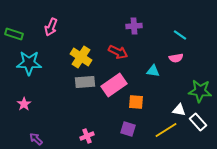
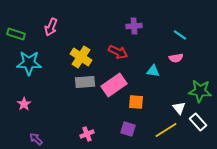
green rectangle: moved 2 px right
white triangle: moved 2 px up; rotated 40 degrees clockwise
pink cross: moved 2 px up
